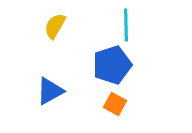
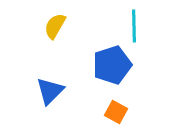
cyan line: moved 8 px right, 1 px down
blue triangle: rotated 16 degrees counterclockwise
orange square: moved 1 px right, 8 px down
